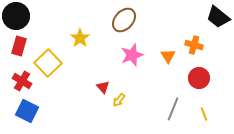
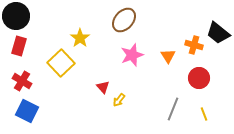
black trapezoid: moved 16 px down
yellow square: moved 13 px right
